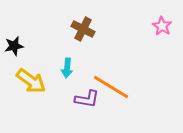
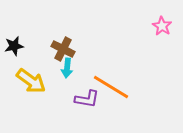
brown cross: moved 20 px left, 20 px down
